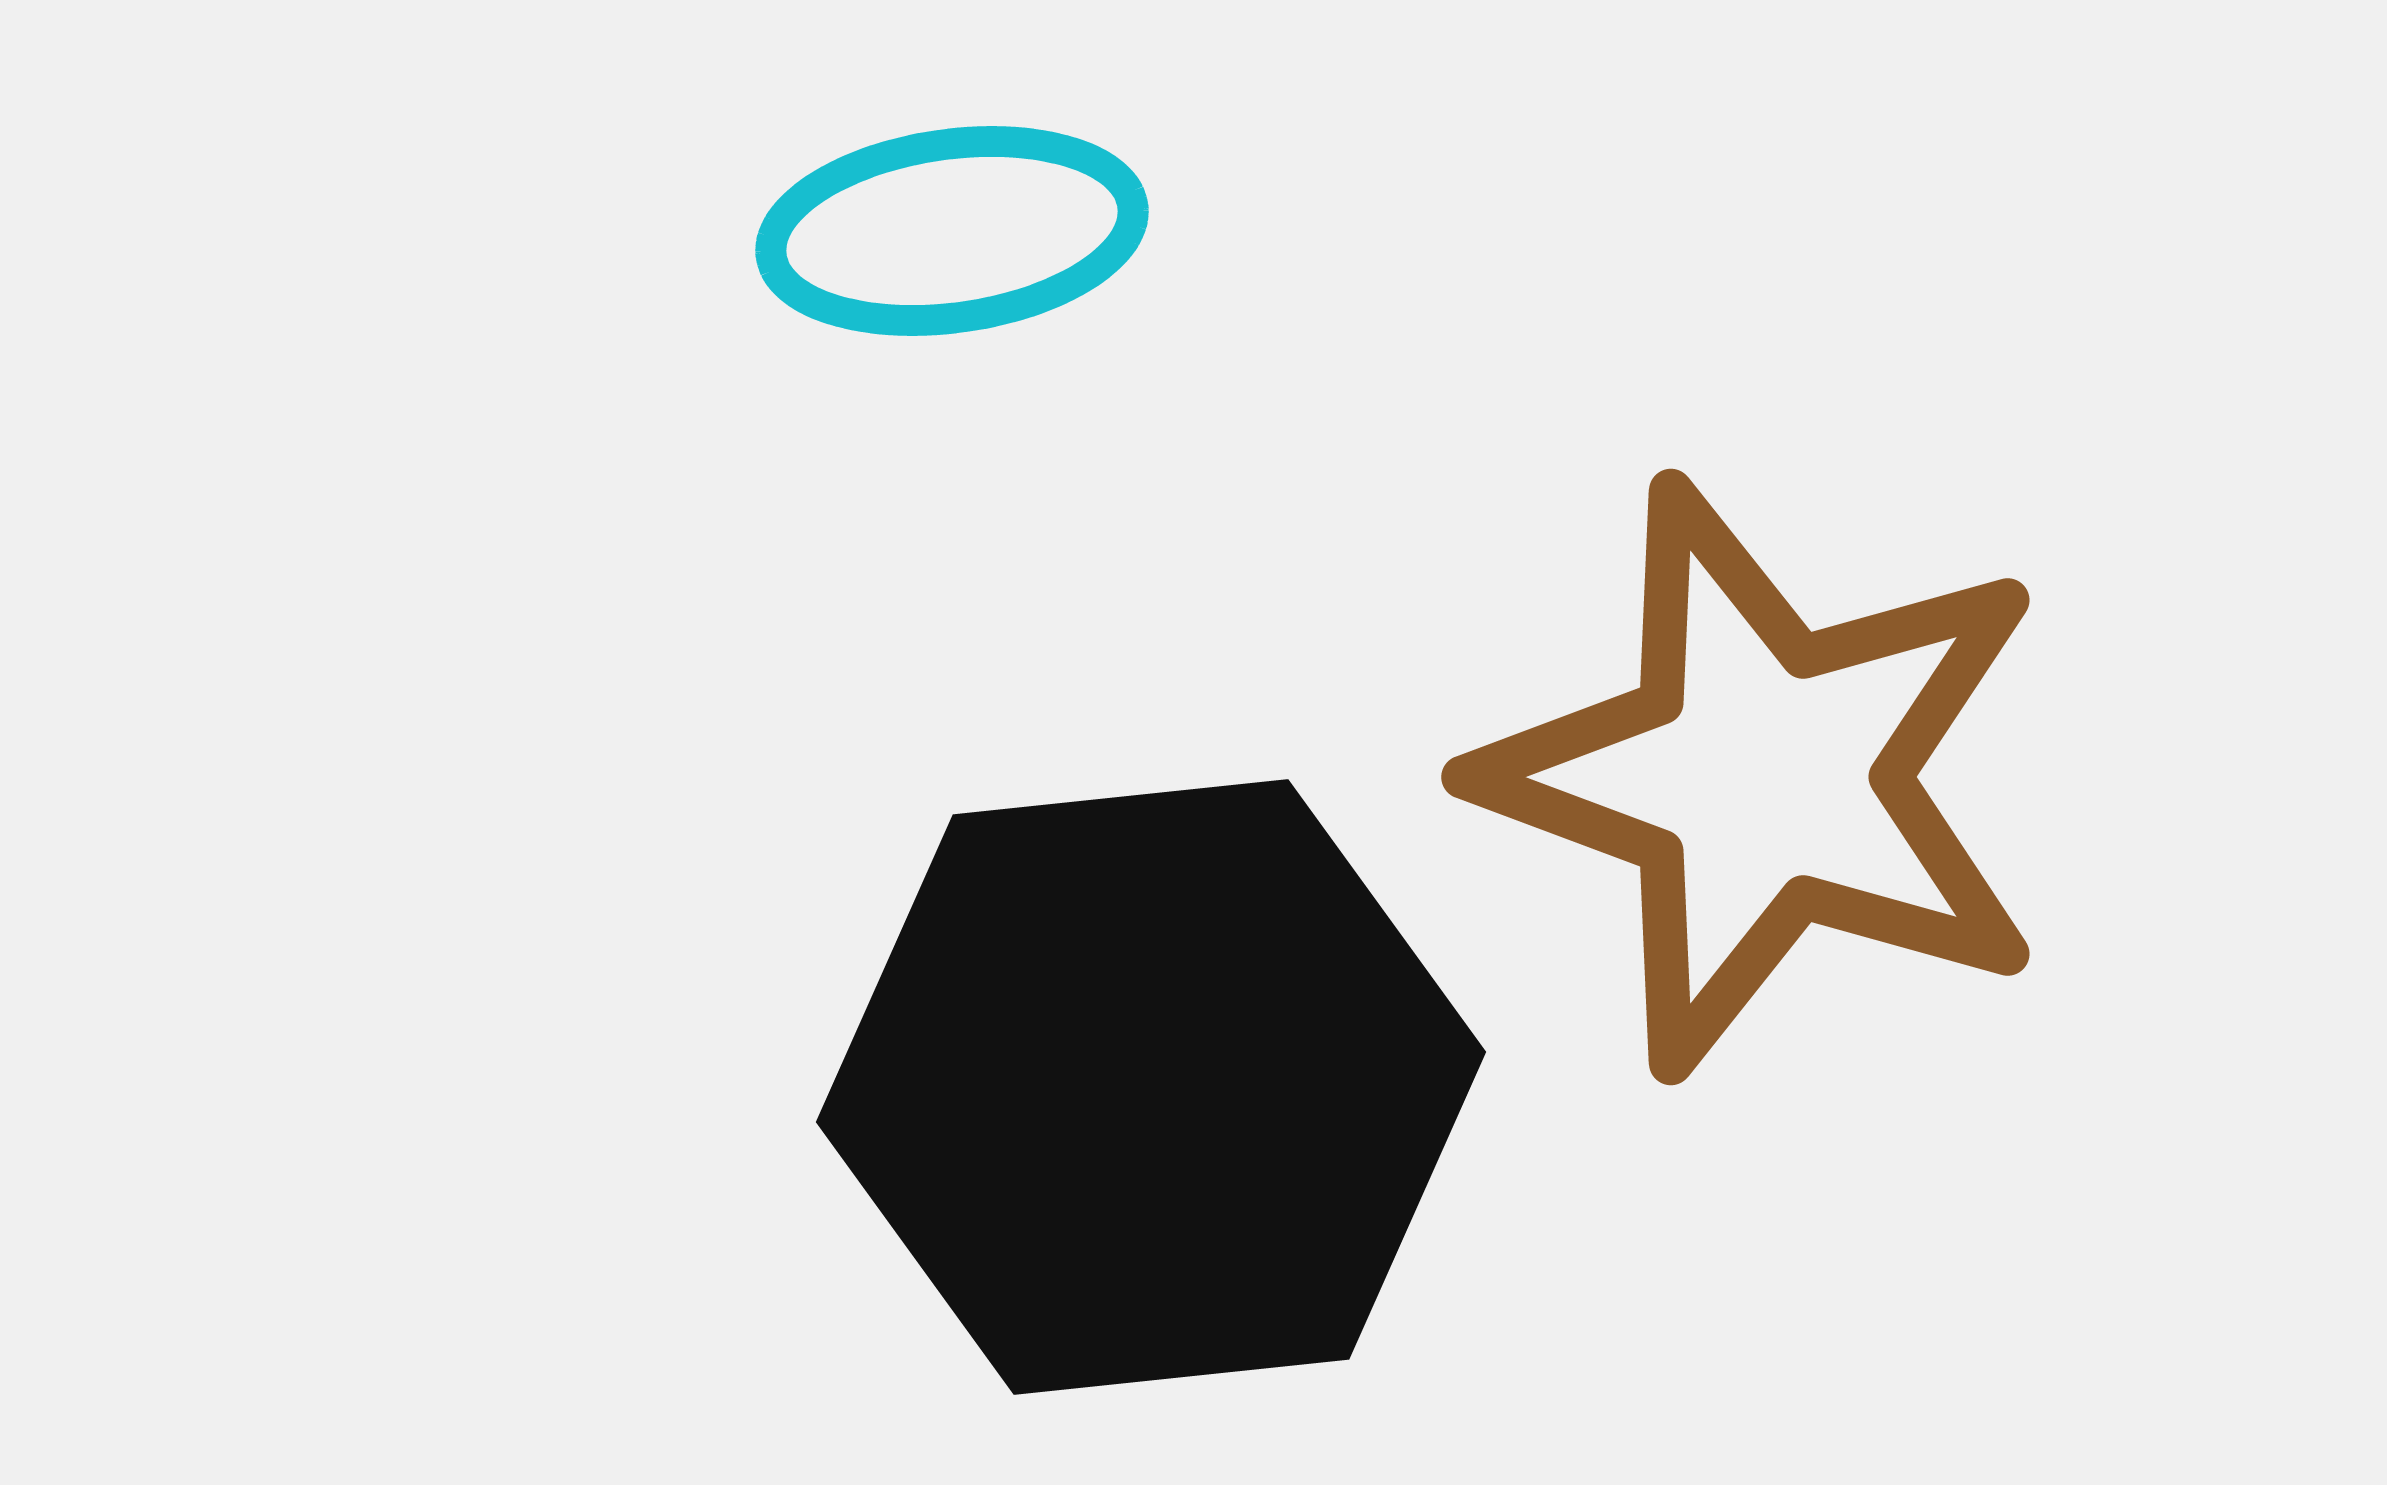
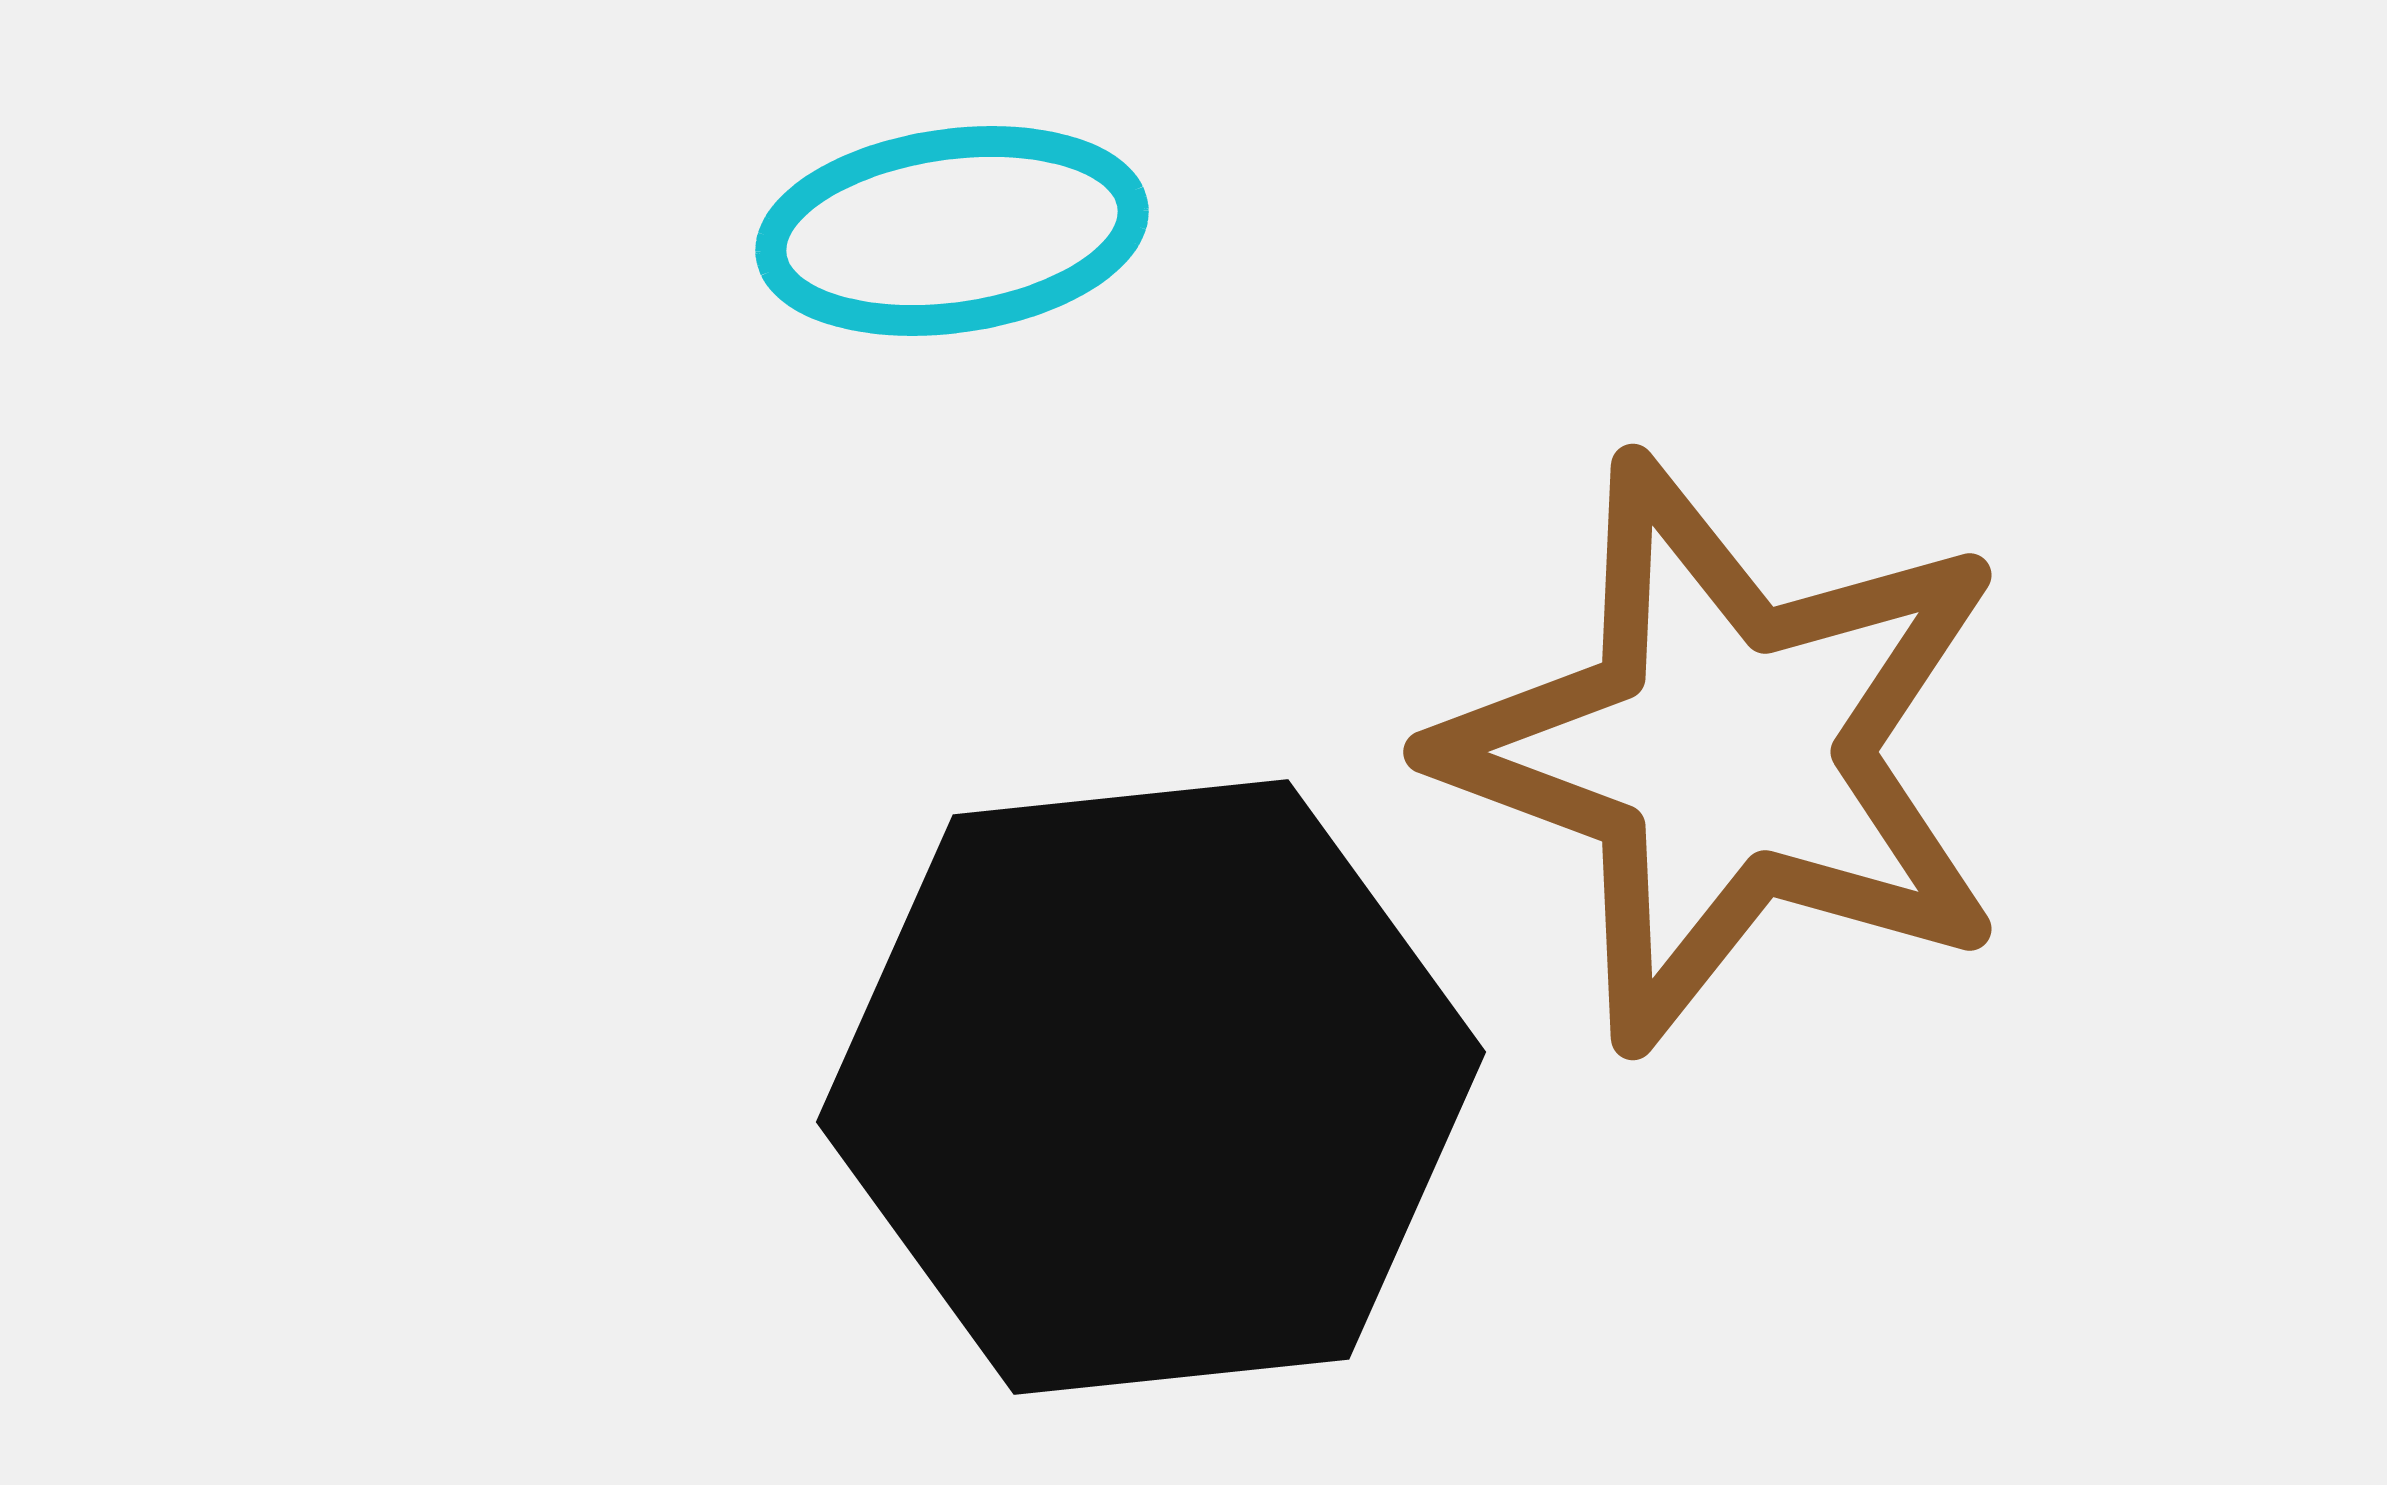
brown star: moved 38 px left, 25 px up
